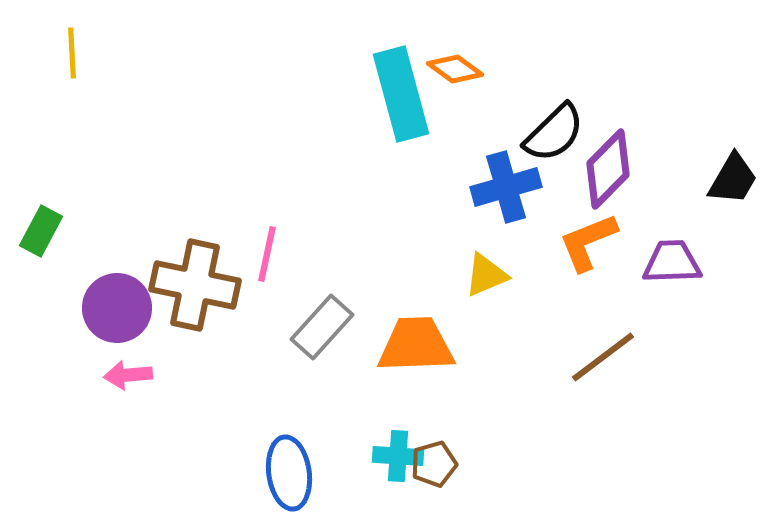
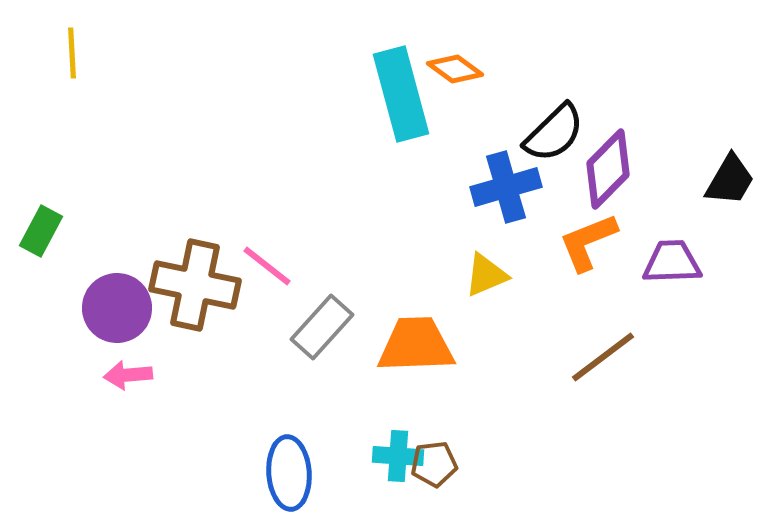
black trapezoid: moved 3 px left, 1 px down
pink line: moved 12 px down; rotated 64 degrees counterclockwise
brown pentagon: rotated 9 degrees clockwise
blue ellipse: rotated 4 degrees clockwise
